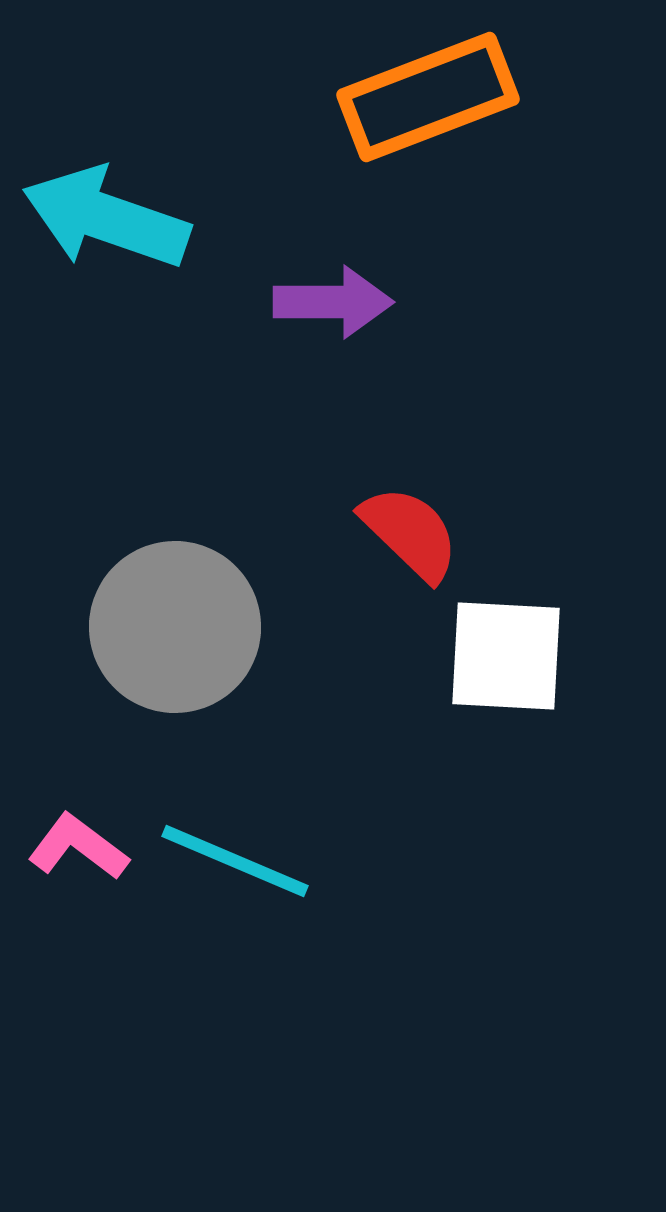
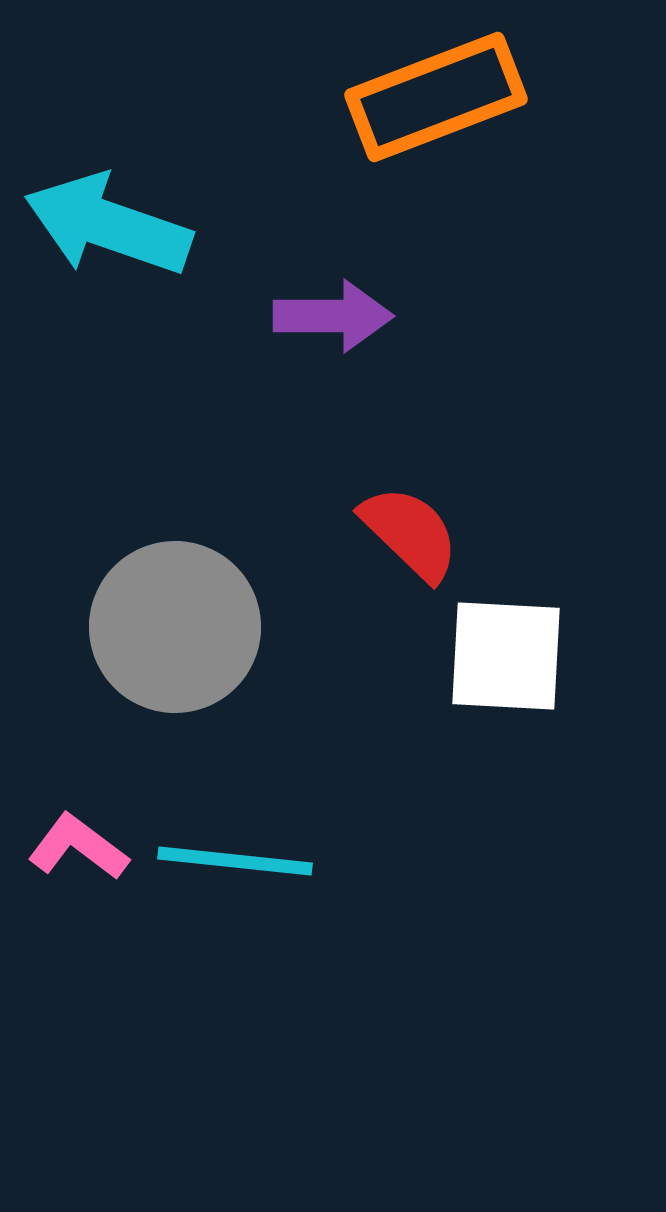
orange rectangle: moved 8 px right
cyan arrow: moved 2 px right, 7 px down
purple arrow: moved 14 px down
cyan line: rotated 17 degrees counterclockwise
